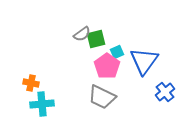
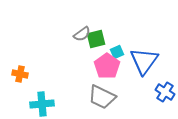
orange cross: moved 11 px left, 9 px up
blue cross: rotated 18 degrees counterclockwise
